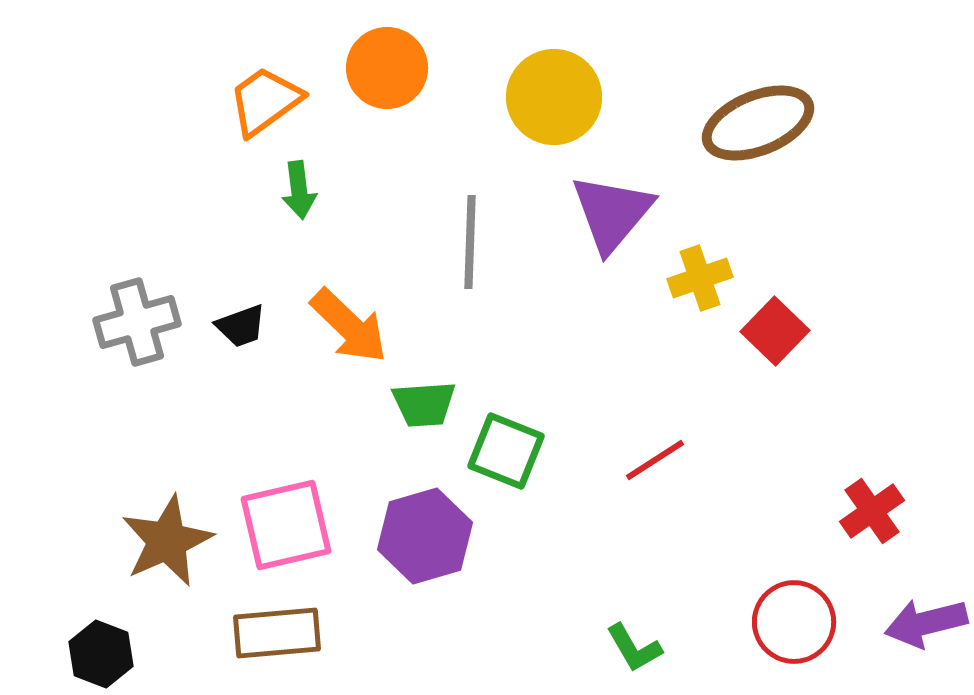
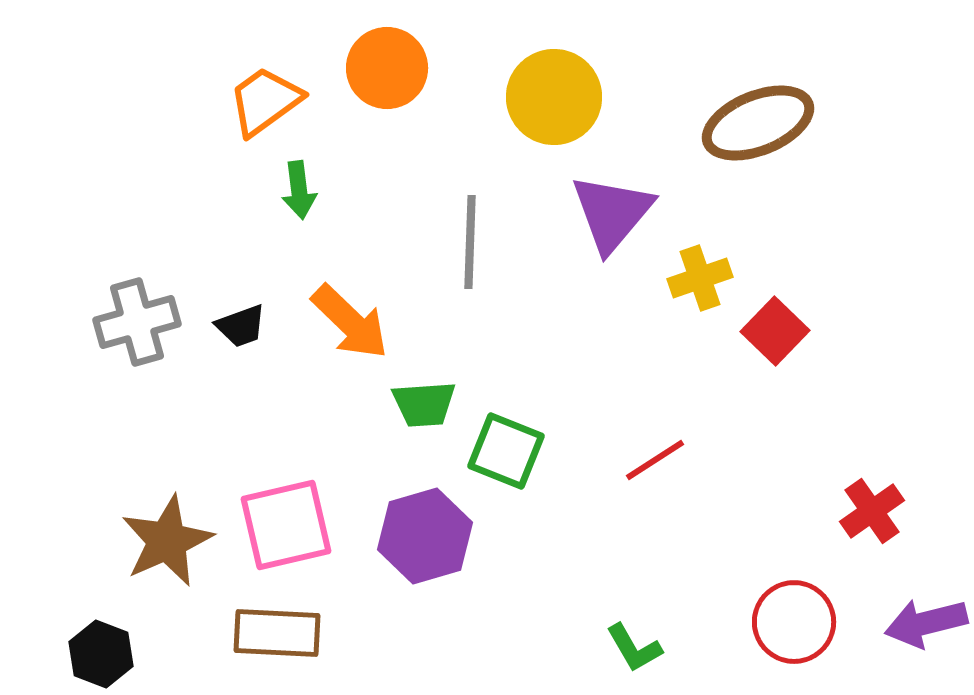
orange arrow: moved 1 px right, 4 px up
brown rectangle: rotated 8 degrees clockwise
